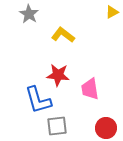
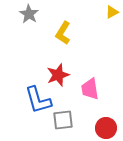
yellow L-shape: moved 2 px up; rotated 95 degrees counterclockwise
red star: rotated 25 degrees counterclockwise
gray square: moved 6 px right, 6 px up
